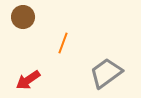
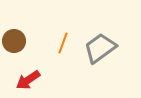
brown circle: moved 9 px left, 24 px down
gray trapezoid: moved 6 px left, 25 px up
